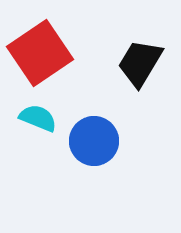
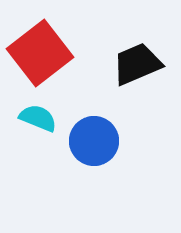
red square: rotated 4 degrees counterclockwise
black trapezoid: moved 3 px left, 1 px down; rotated 36 degrees clockwise
